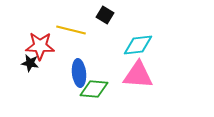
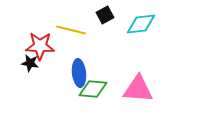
black square: rotated 30 degrees clockwise
cyan diamond: moved 3 px right, 21 px up
pink triangle: moved 14 px down
green diamond: moved 1 px left
